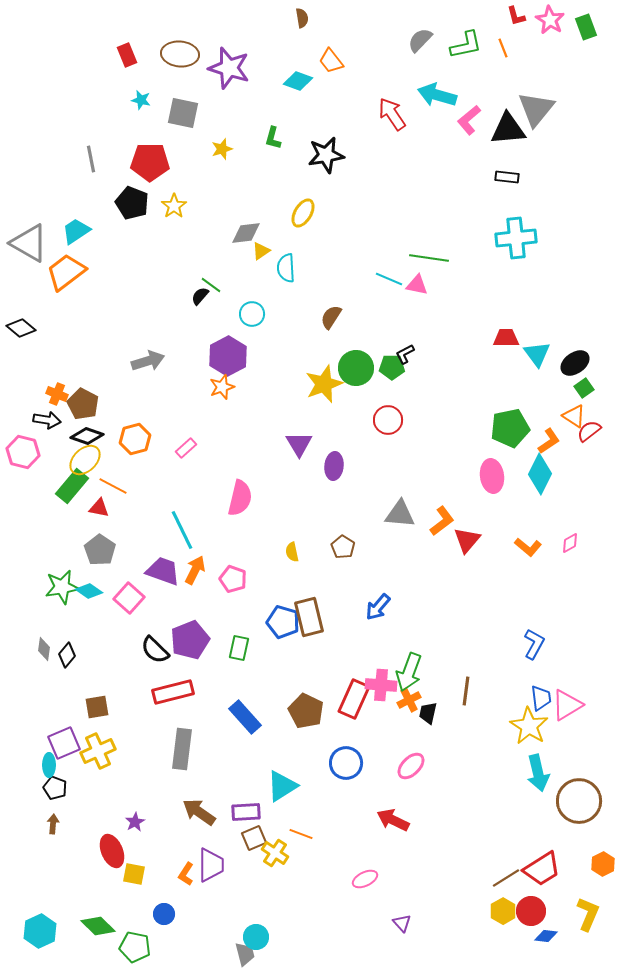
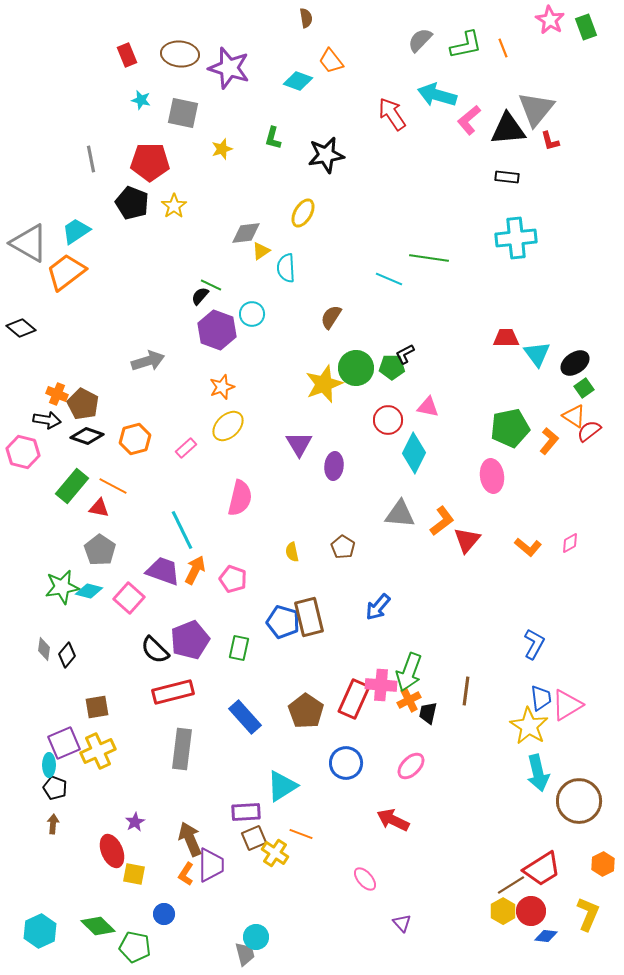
red L-shape at (516, 16): moved 34 px right, 125 px down
brown semicircle at (302, 18): moved 4 px right
green line at (211, 285): rotated 10 degrees counterclockwise
pink triangle at (417, 285): moved 11 px right, 122 px down
purple hexagon at (228, 356): moved 11 px left, 26 px up; rotated 12 degrees counterclockwise
orange L-shape at (549, 441): rotated 16 degrees counterclockwise
yellow ellipse at (85, 460): moved 143 px right, 34 px up
cyan diamond at (540, 474): moved 126 px left, 21 px up
cyan diamond at (89, 591): rotated 20 degrees counterclockwise
brown pentagon at (306, 711): rotated 8 degrees clockwise
brown arrow at (199, 812): moved 9 px left, 27 px down; rotated 32 degrees clockwise
brown line at (506, 878): moved 5 px right, 7 px down
pink ellipse at (365, 879): rotated 75 degrees clockwise
